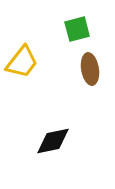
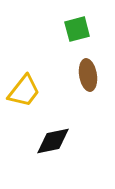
yellow trapezoid: moved 2 px right, 29 px down
brown ellipse: moved 2 px left, 6 px down
